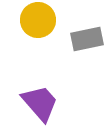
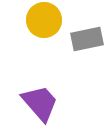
yellow circle: moved 6 px right
